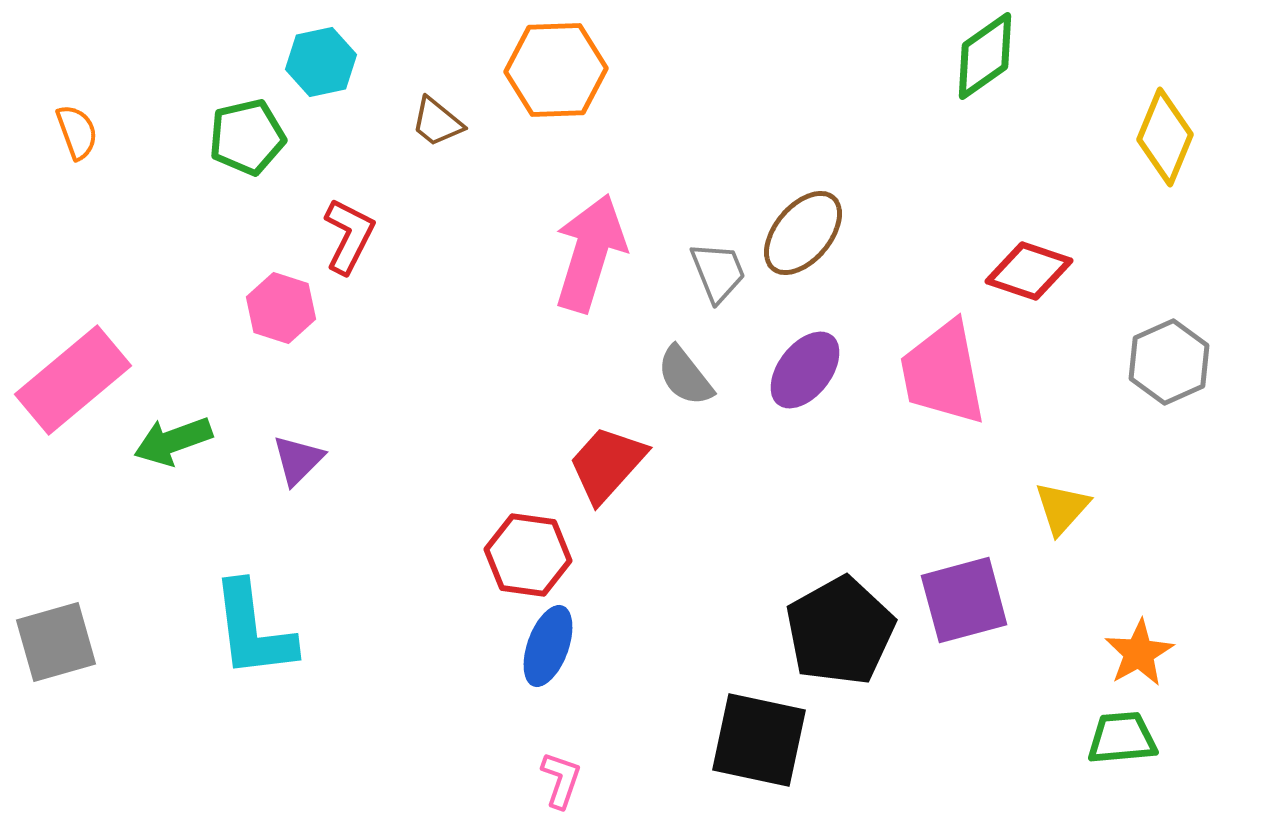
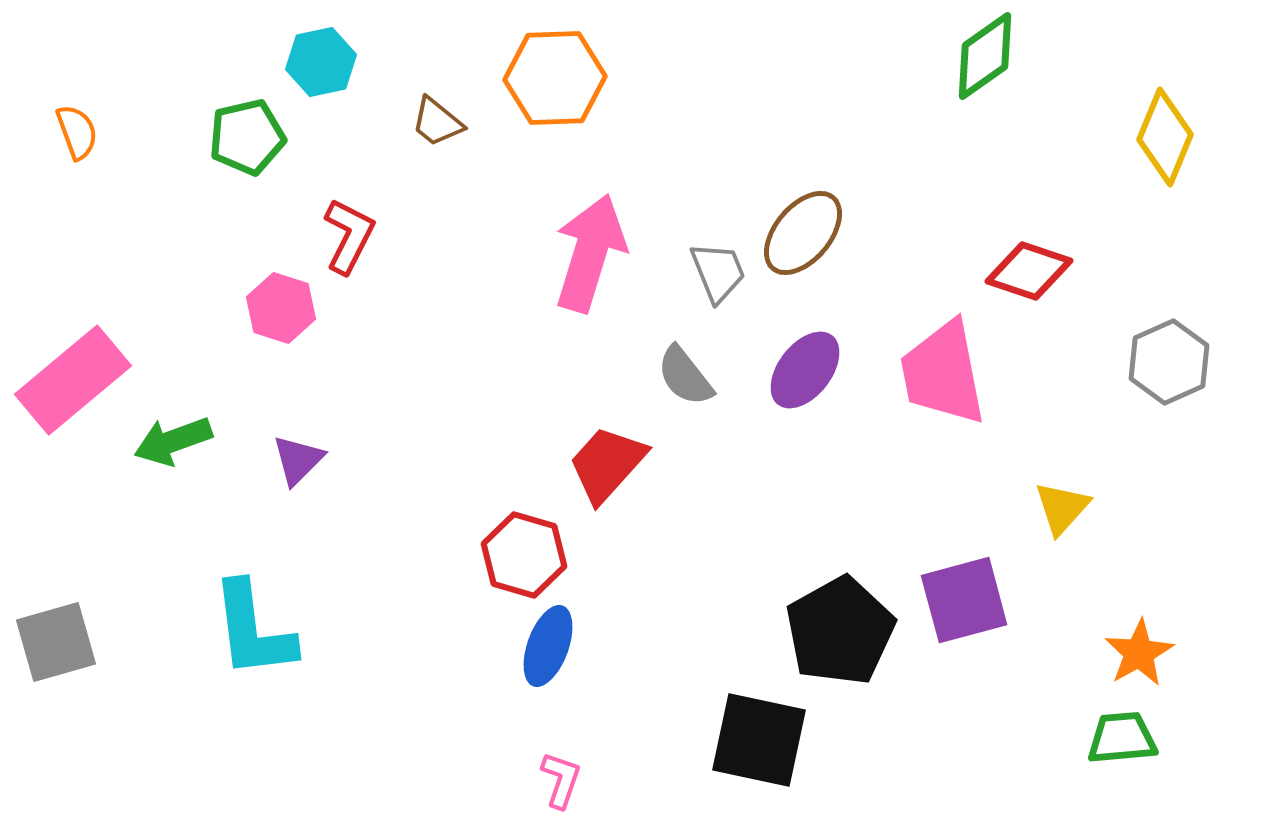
orange hexagon: moved 1 px left, 8 px down
red hexagon: moved 4 px left; rotated 8 degrees clockwise
